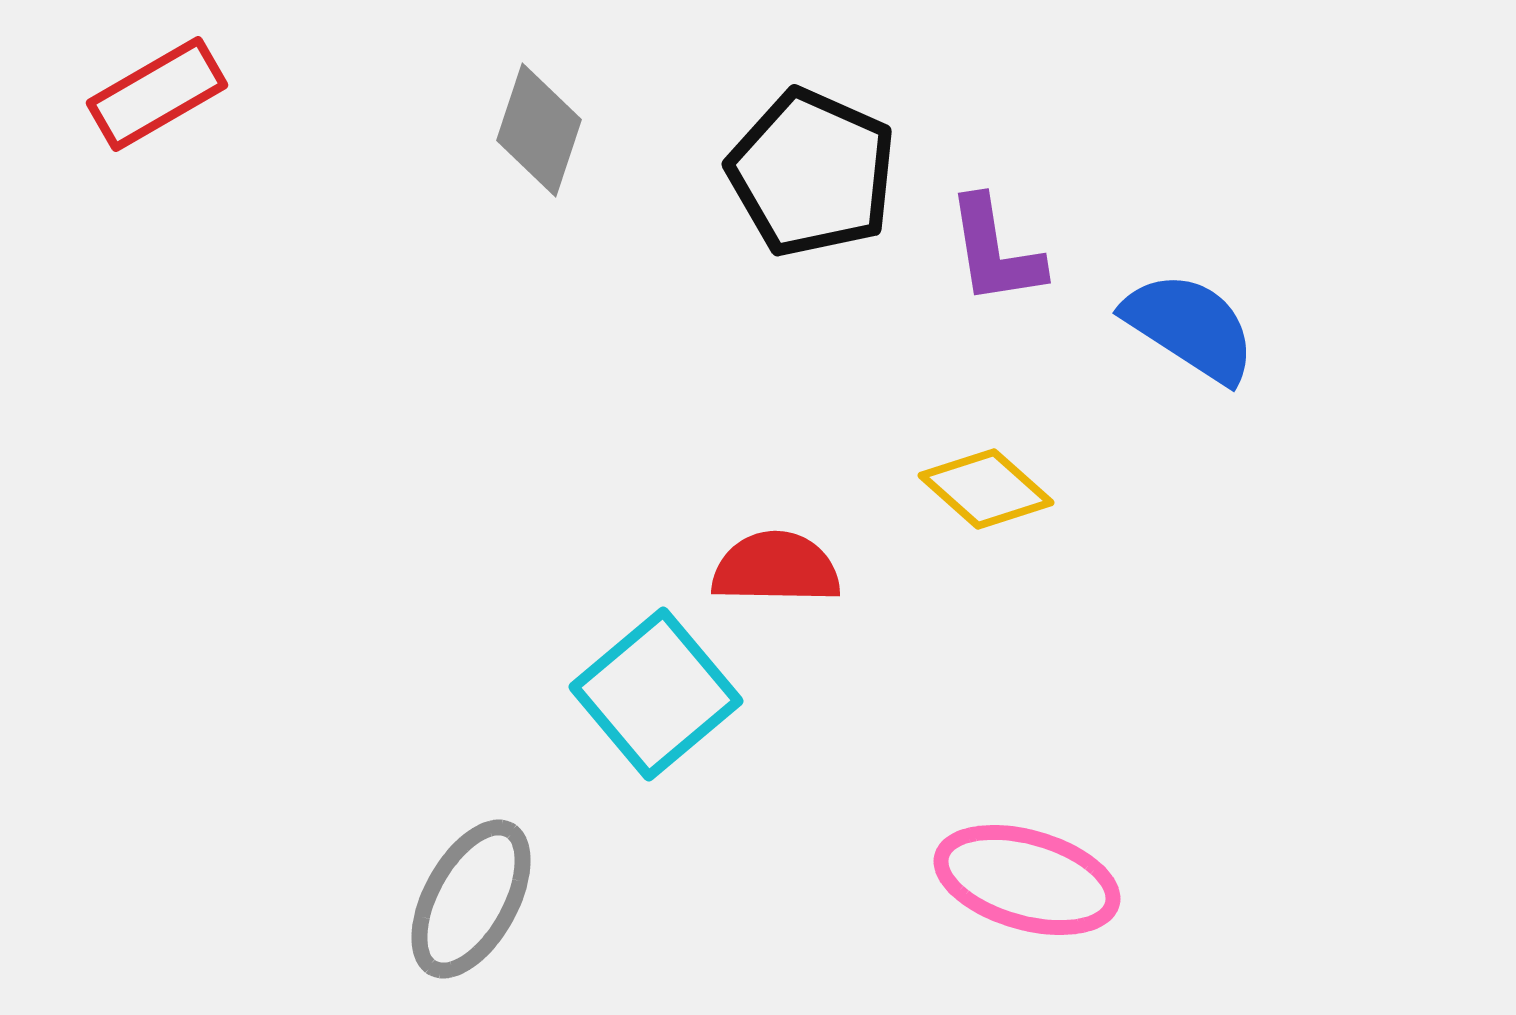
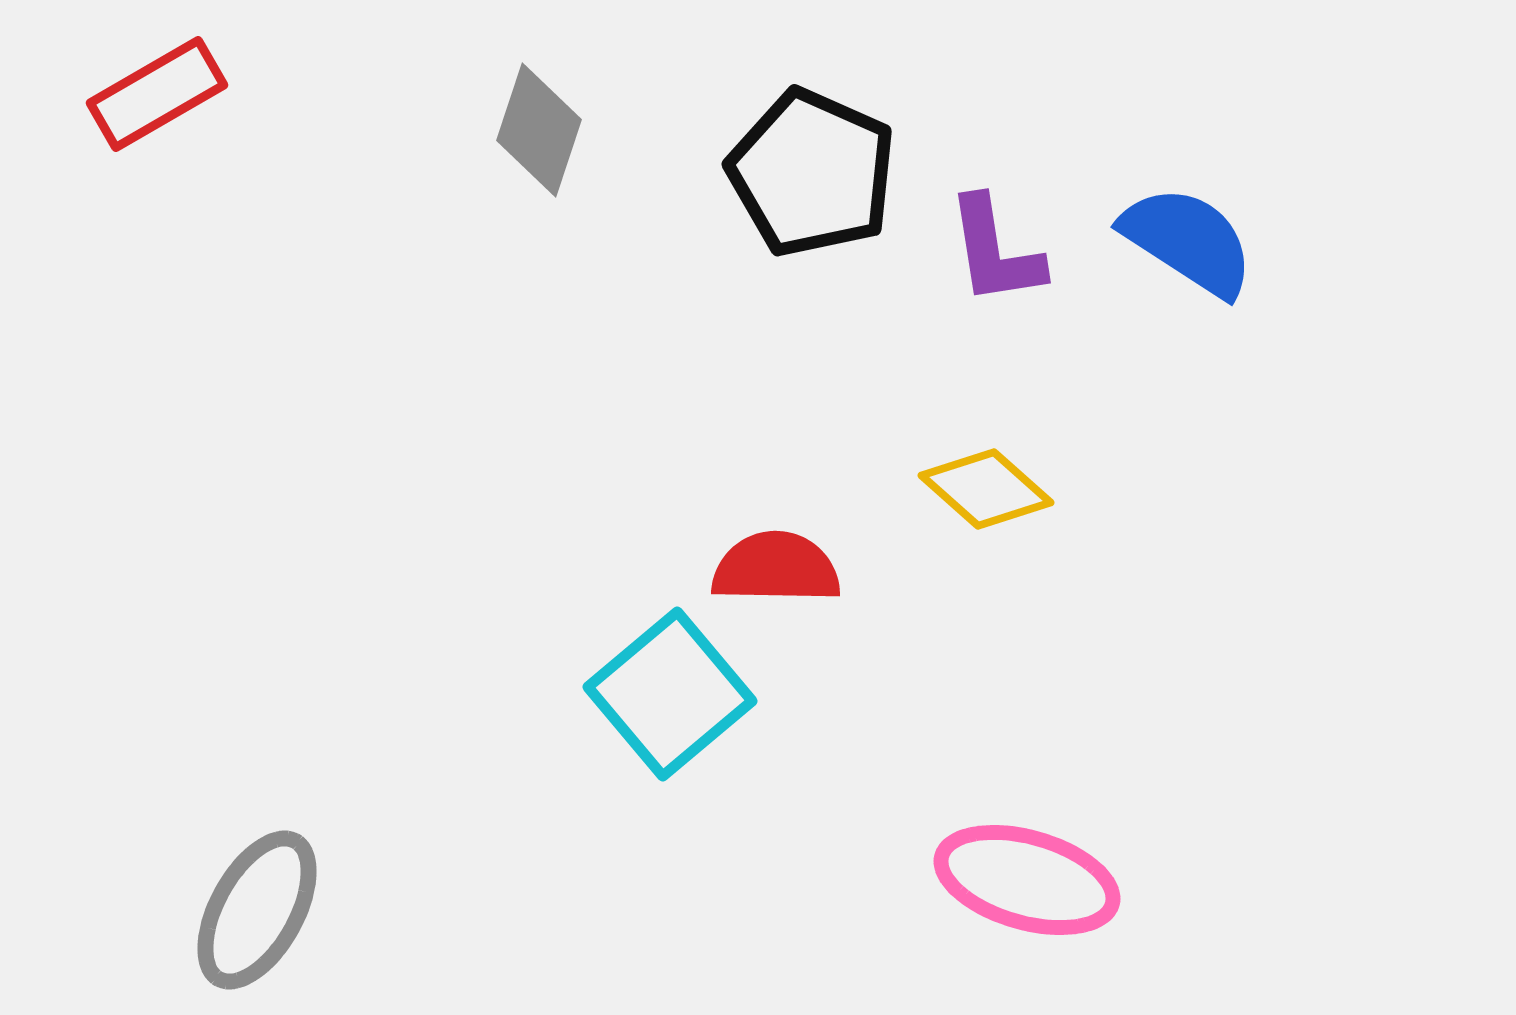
blue semicircle: moved 2 px left, 86 px up
cyan square: moved 14 px right
gray ellipse: moved 214 px left, 11 px down
